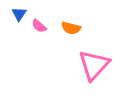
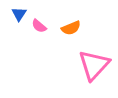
orange semicircle: rotated 36 degrees counterclockwise
